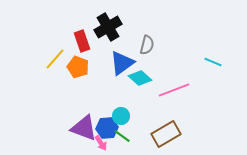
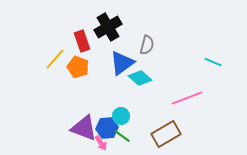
pink line: moved 13 px right, 8 px down
